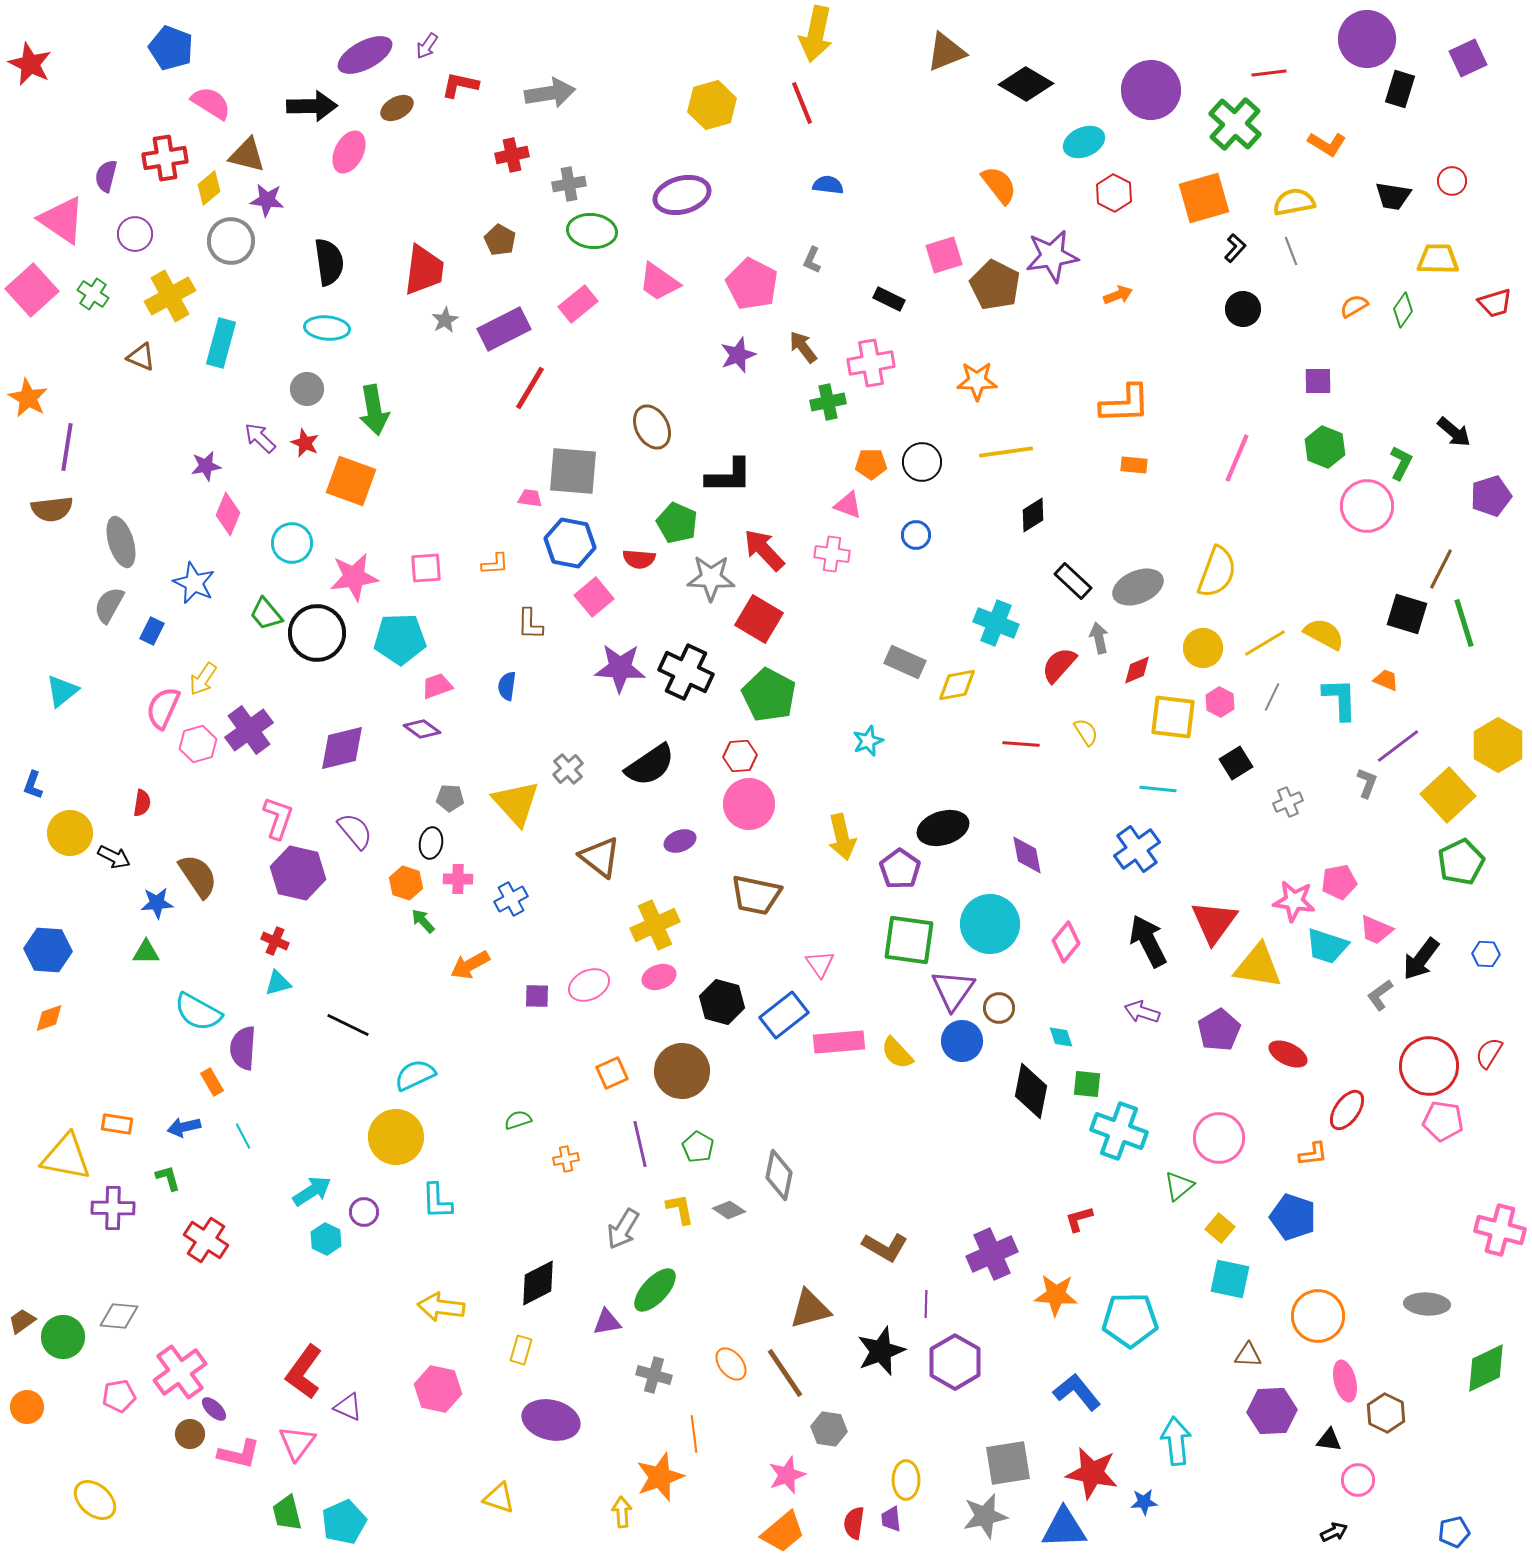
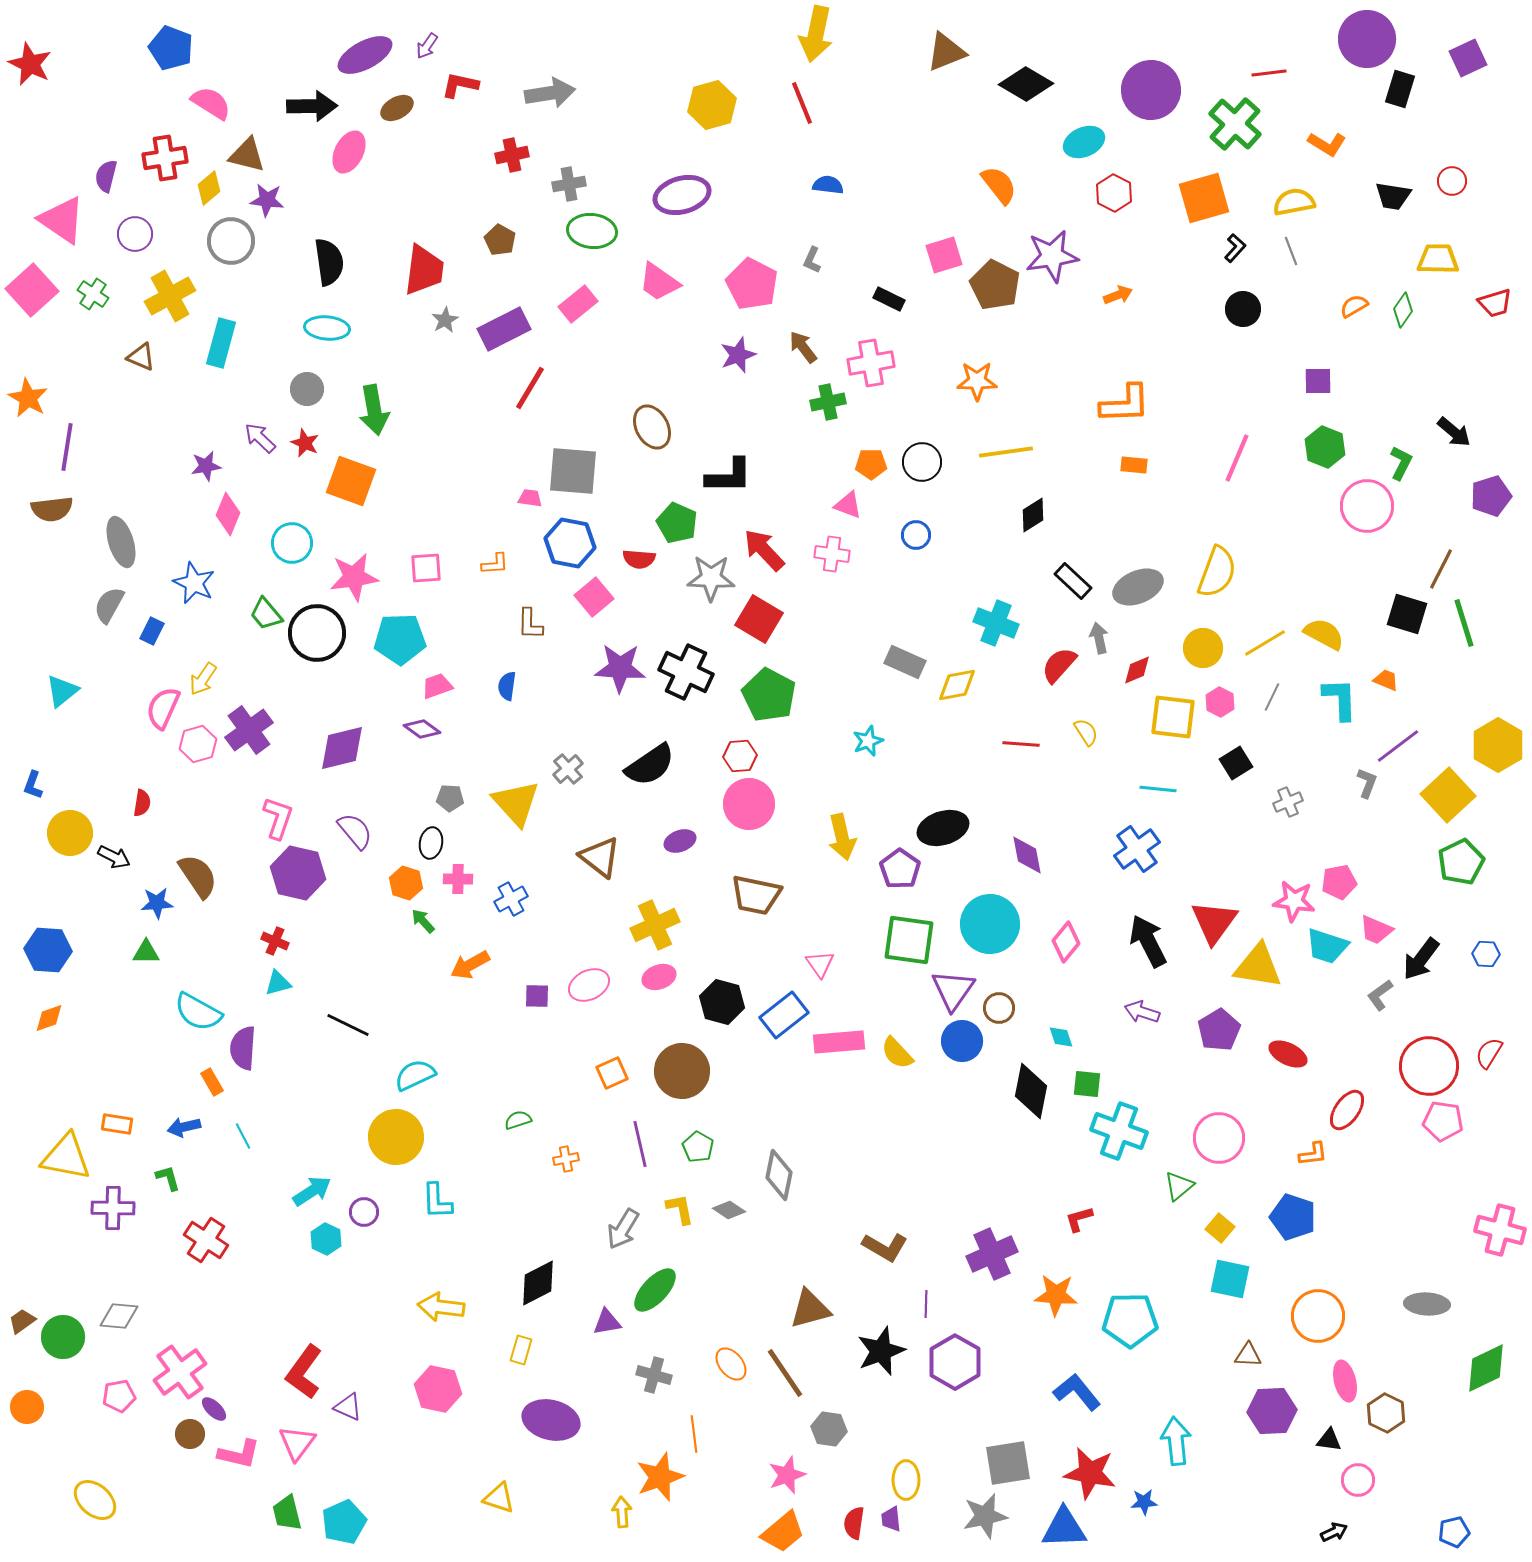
red star at (1092, 1473): moved 2 px left
